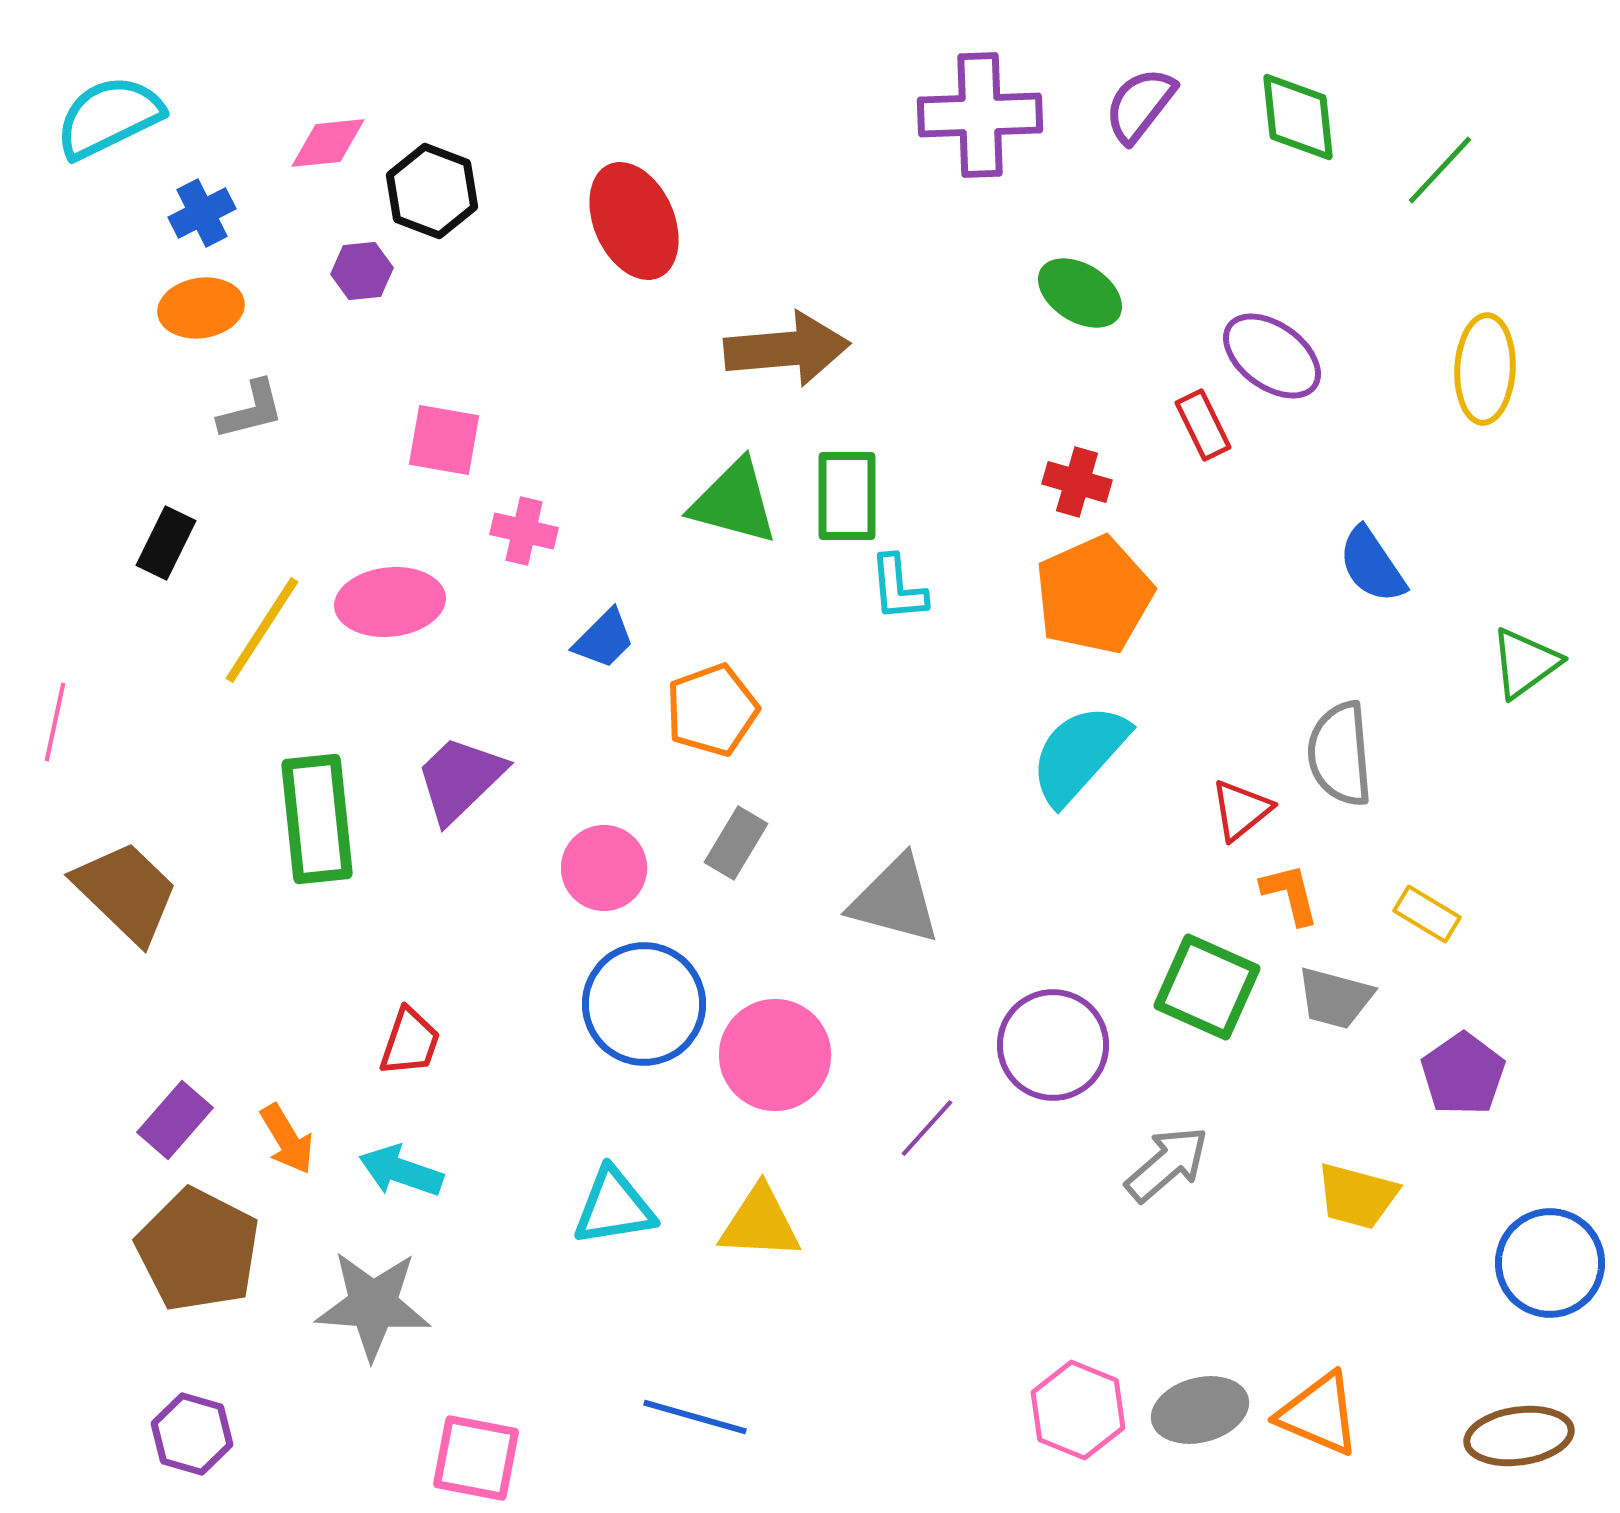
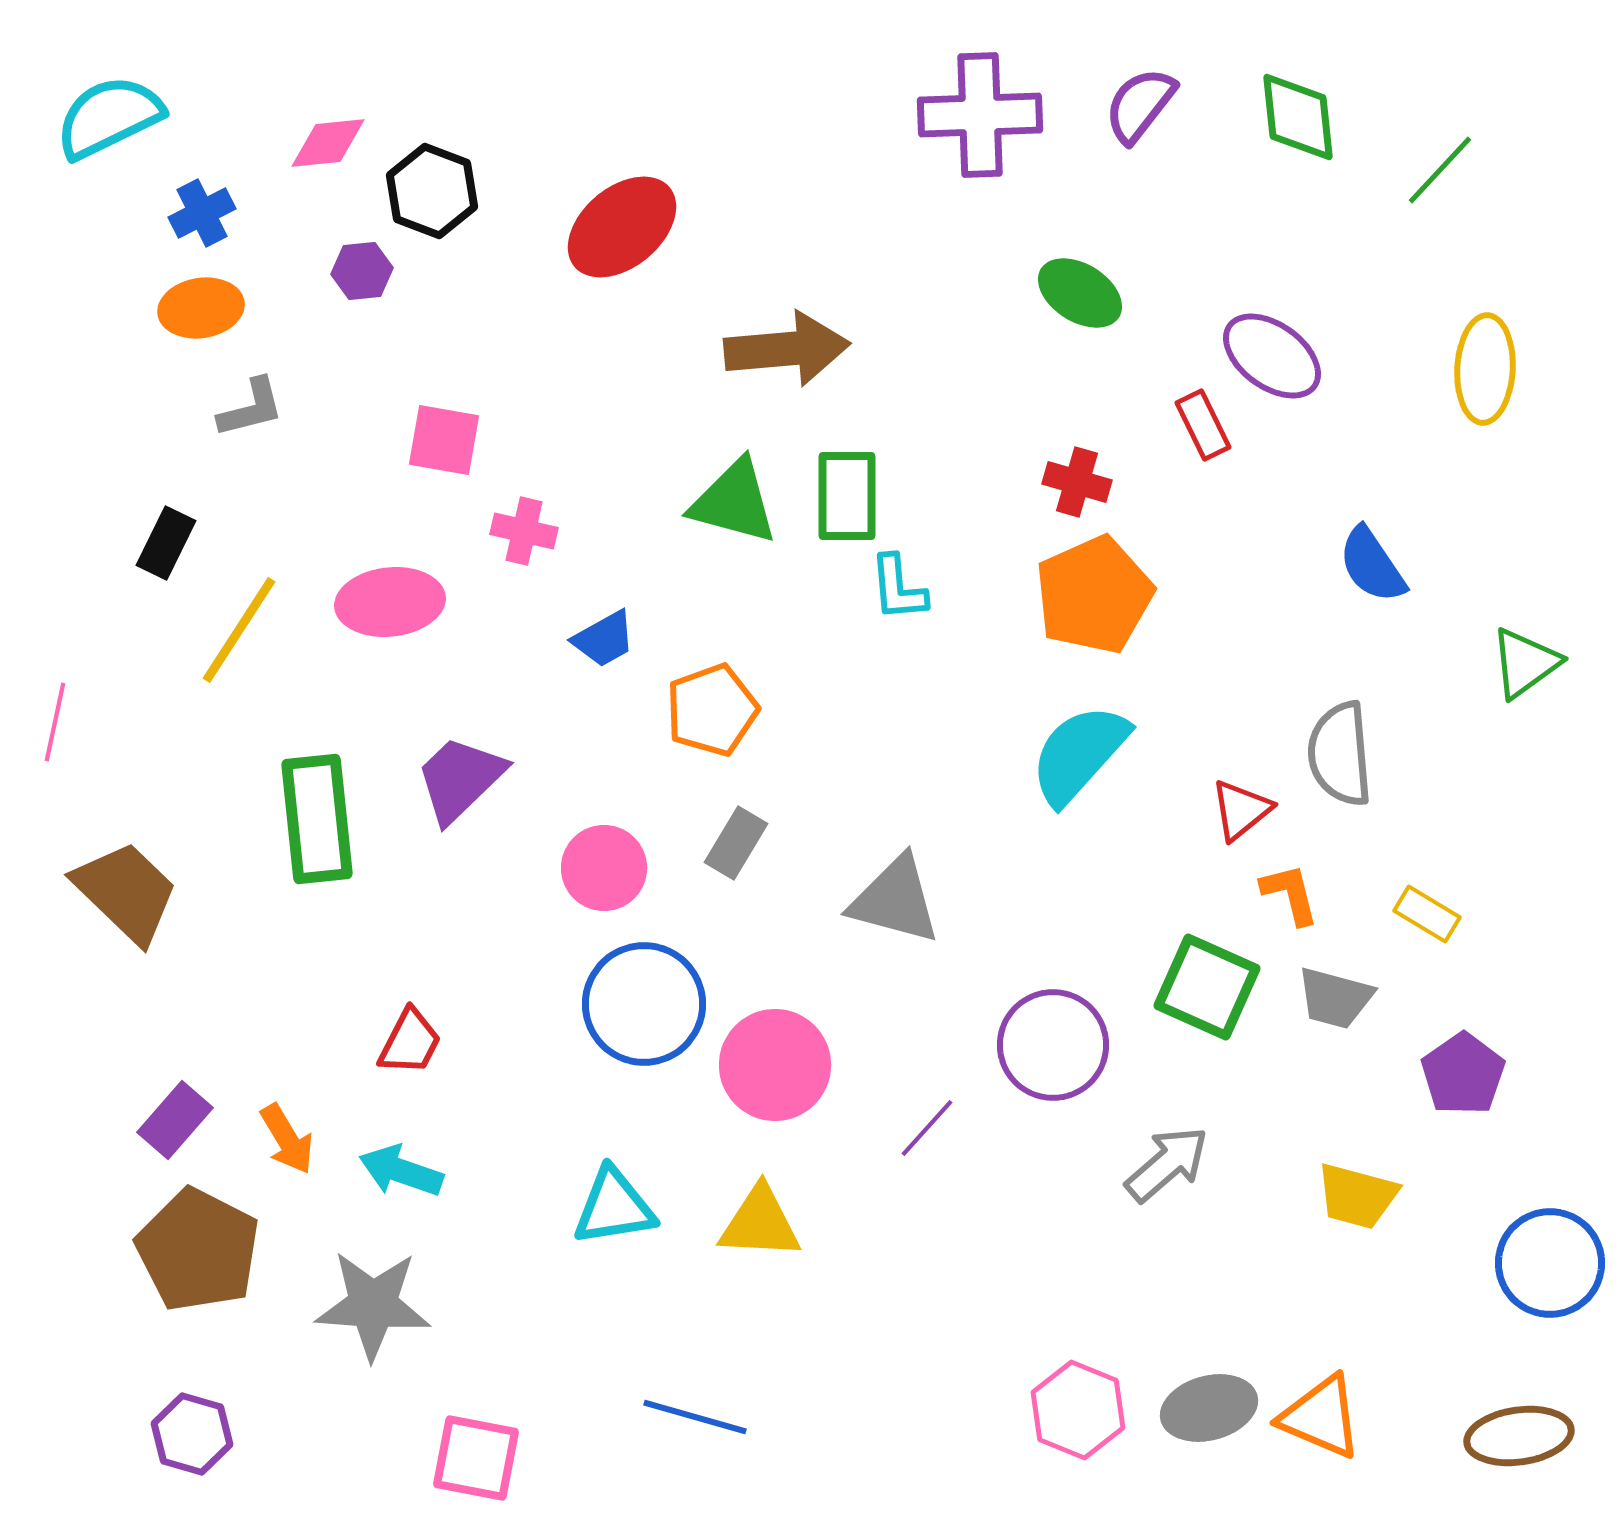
red ellipse at (634, 221): moved 12 px left, 6 px down; rotated 74 degrees clockwise
gray L-shape at (251, 410): moved 2 px up
yellow line at (262, 630): moved 23 px left
blue trapezoid at (604, 639): rotated 16 degrees clockwise
red trapezoid at (410, 1042): rotated 8 degrees clockwise
pink circle at (775, 1055): moved 10 px down
gray ellipse at (1200, 1410): moved 9 px right, 2 px up
orange triangle at (1319, 1414): moved 2 px right, 3 px down
